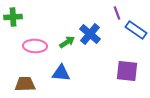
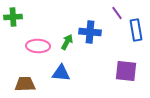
purple line: rotated 16 degrees counterclockwise
blue rectangle: rotated 45 degrees clockwise
blue cross: moved 2 px up; rotated 35 degrees counterclockwise
green arrow: rotated 28 degrees counterclockwise
pink ellipse: moved 3 px right
purple square: moved 1 px left
